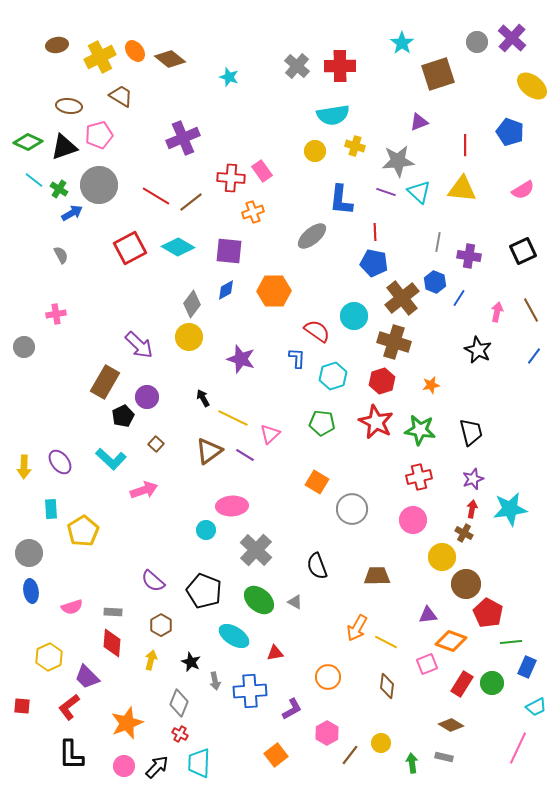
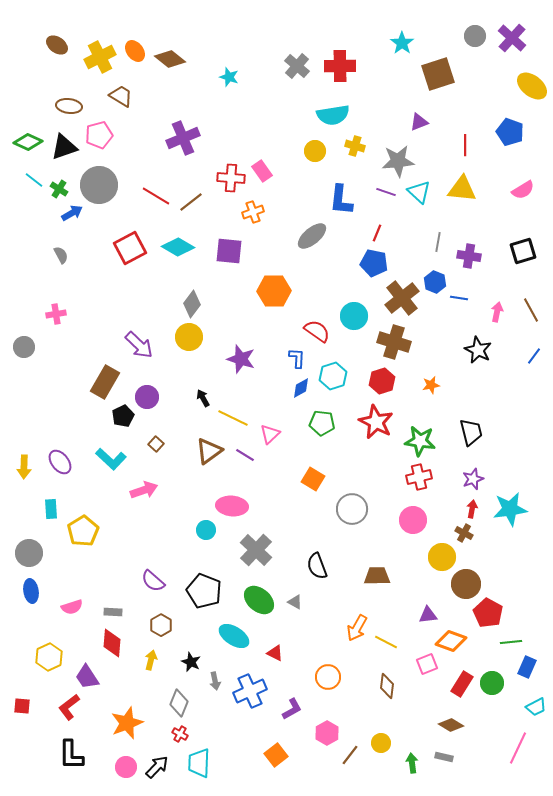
gray circle at (477, 42): moved 2 px left, 6 px up
brown ellipse at (57, 45): rotated 45 degrees clockwise
red line at (375, 232): moved 2 px right, 1 px down; rotated 24 degrees clockwise
black square at (523, 251): rotated 8 degrees clockwise
blue diamond at (226, 290): moved 75 px right, 98 px down
blue line at (459, 298): rotated 66 degrees clockwise
green star at (420, 430): moved 11 px down
orange square at (317, 482): moved 4 px left, 3 px up
pink ellipse at (232, 506): rotated 8 degrees clockwise
red triangle at (275, 653): rotated 36 degrees clockwise
purple trapezoid at (87, 677): rotated 12 degrees clockwise
blue cross at (250, 691): rotated 20 degrees counterclockwise
pink circle at (124, 766): moved 2 px right, 1 px down
